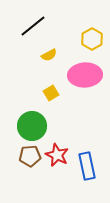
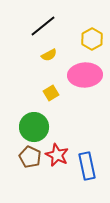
black line: moved 10 px right
green circle: moved 2 px right, 1 px down
brown pentagon: moved 1 px down; rotated 30 degrees clockwise
